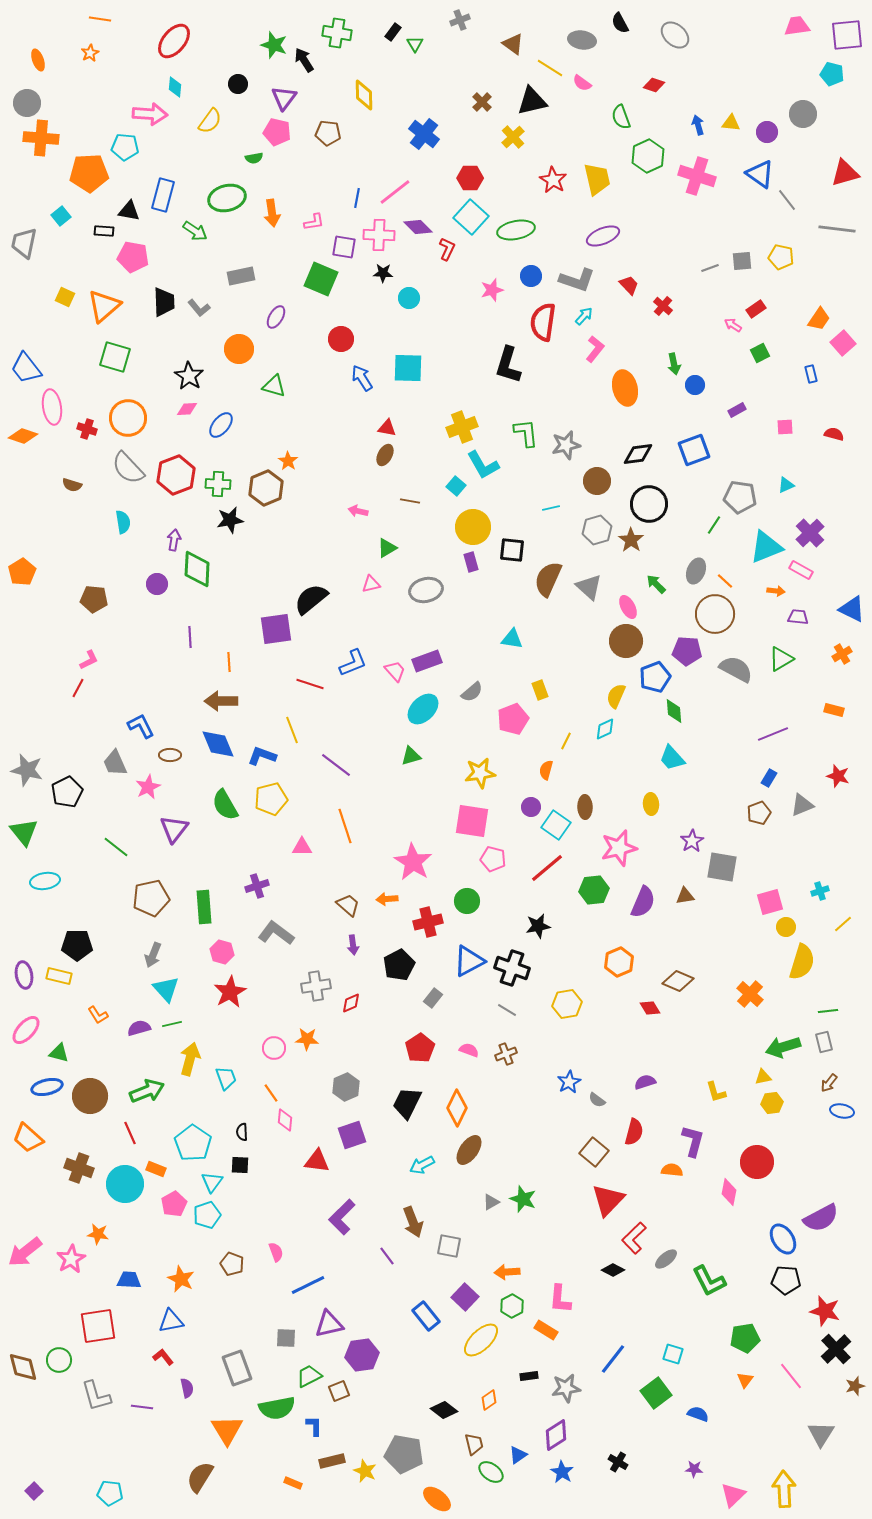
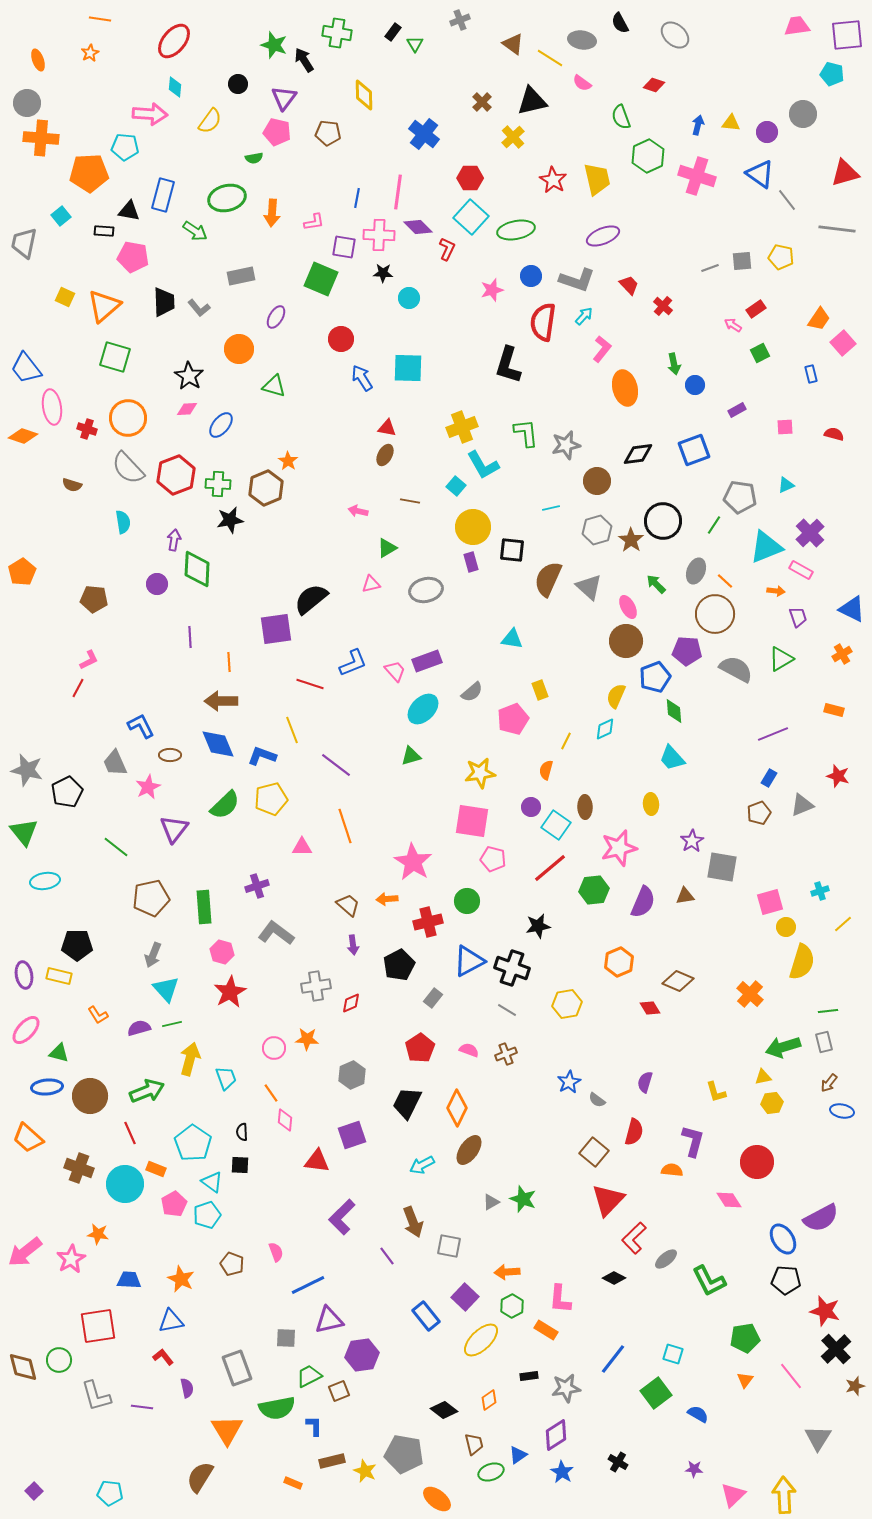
yellow line at (550, 68): moved 10 px up
blue arrow at (698, 125): rotated 30 degrees clockwise
pink line at (395, 192): moved 3 px right; rotated 44 degrees counterclockwise
orange arrow at (272, 213): rotated 12 degrees clockwise
pink L-shape at (595, 349): moved 7 px right
black circle at (649, 504): moved 14 px right, 17 px down
purple trapezoid at (798, 617): rotated 65 degrees clockwise
green semicircle at (225, 805): rotated 104 degrees counterclockwise
red line at (547, 868): moved 3 px right
purple semicircle at (645, 1082): rotated 55 degrees counterclockwise
blue ellipse at (47, 1087): rotated 8 degrees clockwise
gray hexagon at (346, 1087): moved 6 px right, 12 px up
cyan triangle at (212, 1182): rotated 30 degrees counterclockwise
pink diamond at (729, 1192): moved 8 px down; rotated 44 degrees counterclockwise
black diamond at (613, 1270): moved 1 px right, 8 px down
purple triangle at (329, 1324): moved 4 px up
blue semicircle at (698, 1414): rotated 10 degrees clockwise
gray triangle at (821, 1434): moved 3 px left, 4 px down
green ellipse at (491, 1472): rotated 55 degrees counterclockwise
yellow arrow at (784, 1489): moved 6 px down
